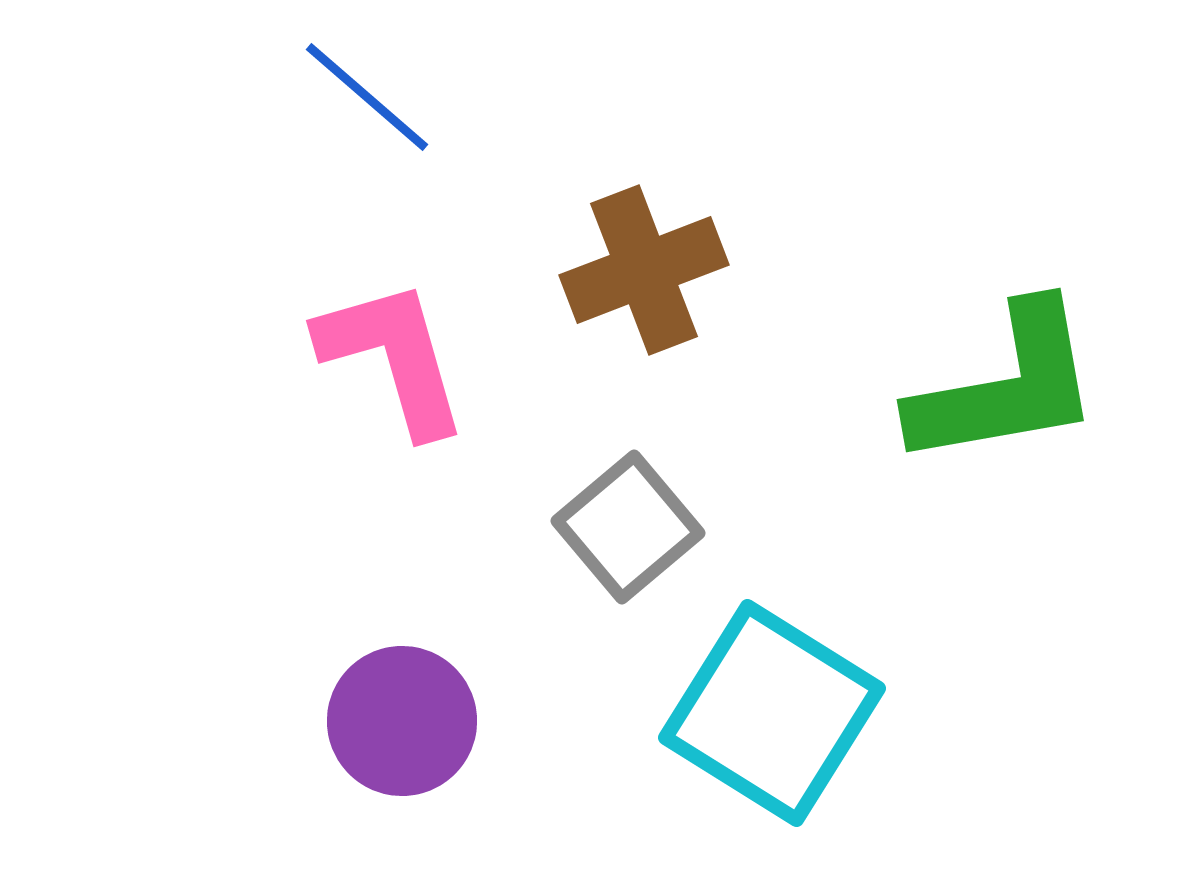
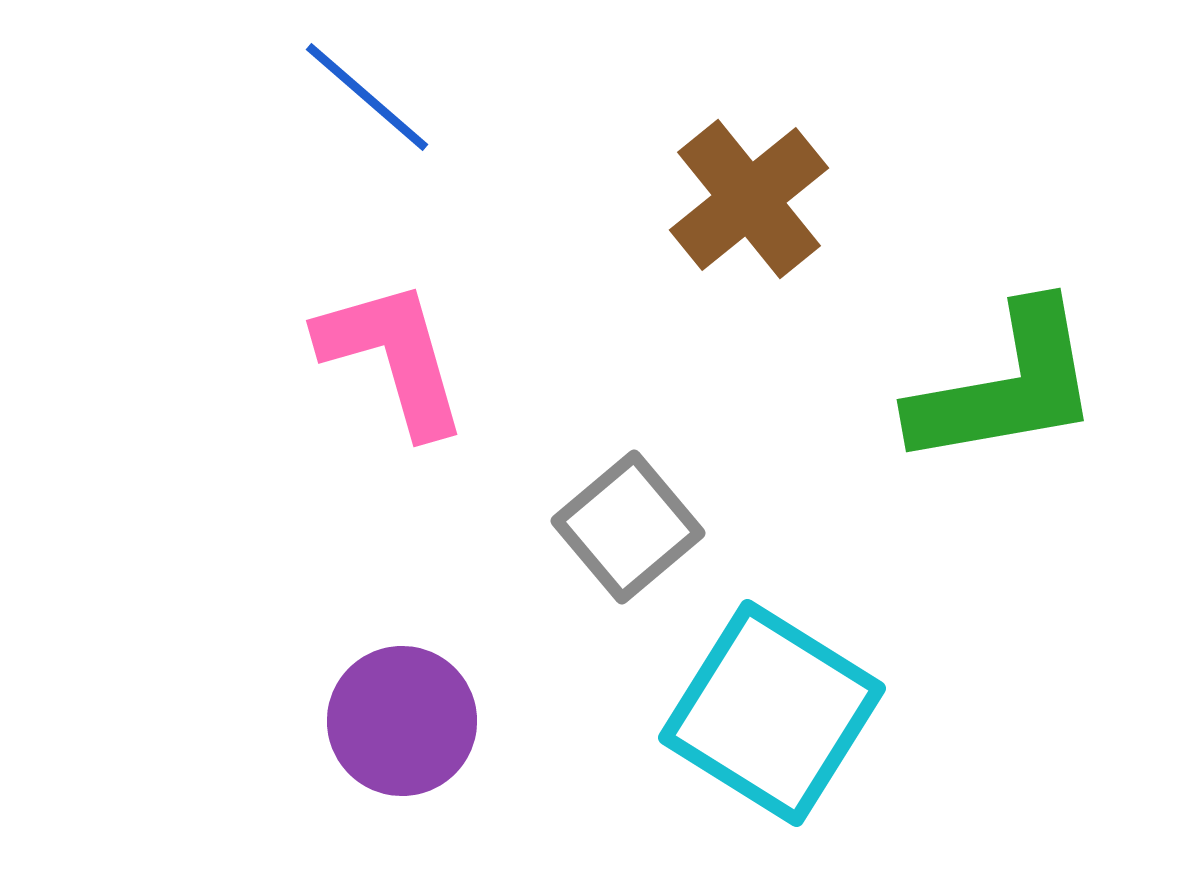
brown cross: moved 105 px right, 71 px up; rotated 18 degrees counterclockwise
